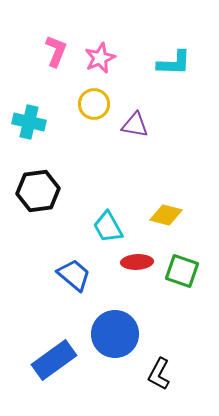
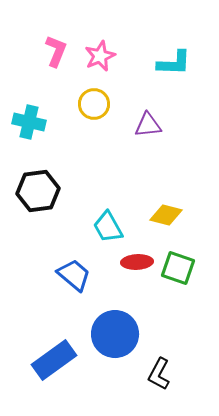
pink star: moved 2 px up
purple triangle: moved 13 px right; rotated 16 degrees counterclockwise
green square: moved 4 px left, 3 px up
